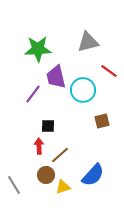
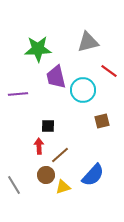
purple line: moved 15 px left; rotated 48 degrees clockwise
